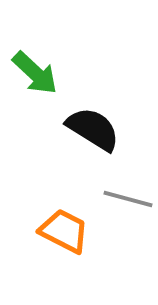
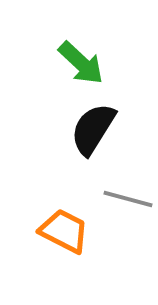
green arrow: moved 46 px right, 10 px up
black semicircle: rotated 90 degrees counterclockwise
